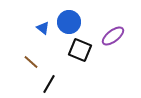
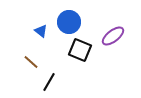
blue triangle: moved 2 px left, 3 px down
black line: moved 2 px up
